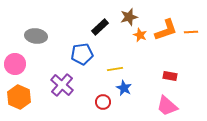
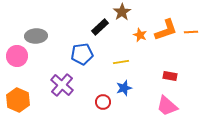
brown star: moved 7 px left, 5 px up; rotated 18 degrees counterclockwise
gray ellipse: rotated 10 degrees counterclockwise
pink circle: moved 2 px right, 8 px up
yellow line: moved 6 px right, 7 px up
blue star: rotated 28 degrees clockwise
orange hexagon: moved 1 px left, 3 px down
